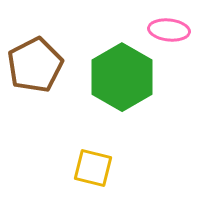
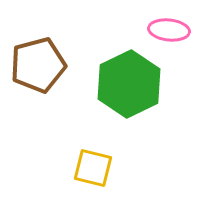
brown pentagon: moved 3 px right; rotated 12 degrees clockwise
green hexagon: moved 7 px right, 7 px down; rotated 4 degrees clockwise
